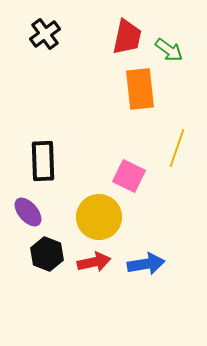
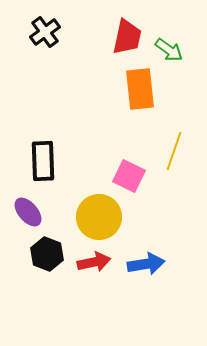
black cross: moved 2 px up
yellow line: moved 3 px left, 3 px down
